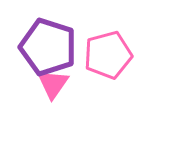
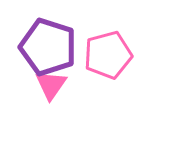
pink triangle: moved 2 px left, 1 px down
